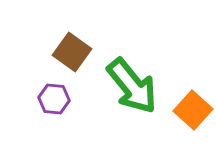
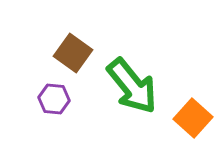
brown square: moved 1 px right, 1 px down
orange square: moved 8 px down
